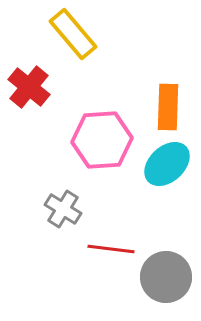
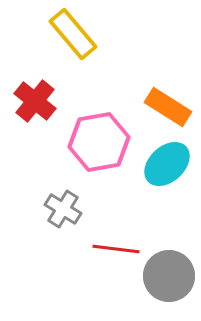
red cross: moved 6 px right, 14 px down
orange rectangle: rotated 60 degrees counterclockwise
pink hexagon: moved 3 px left, 2 px down; rotated 6 degrees counterclockwise
red line: moved 5 px right
gray circle: moved 3 px right, 1 px up
